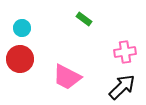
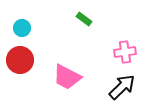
red circle: moved 1 px down
